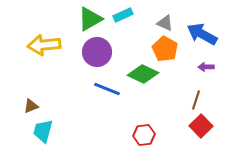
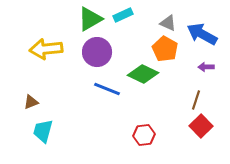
gray triangle: moved 3 px right
yellow arrow: moved 2 px right, 4 px down
brown triangle: moved 4 px up
